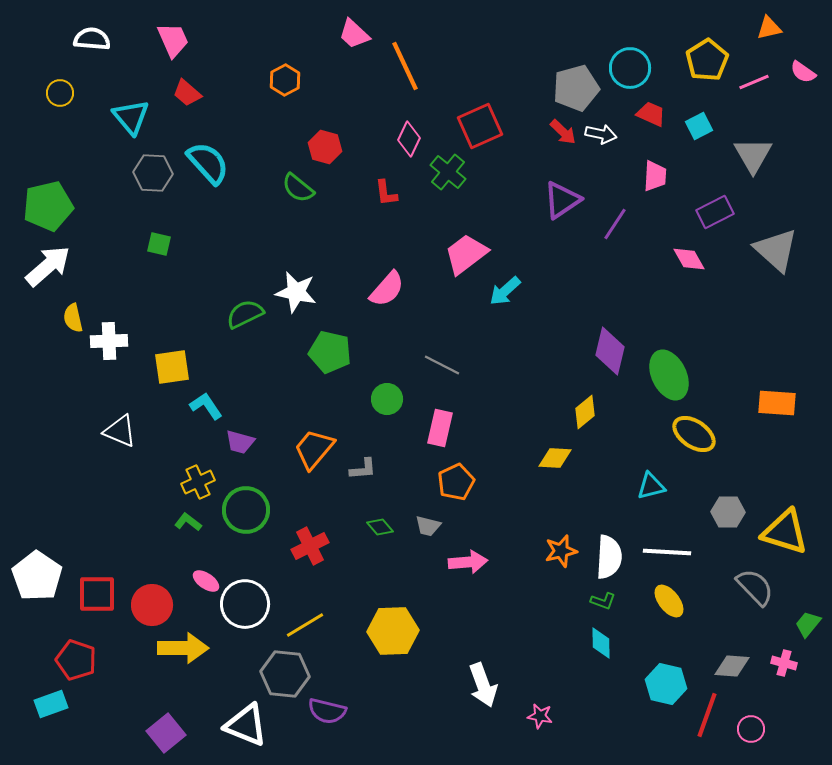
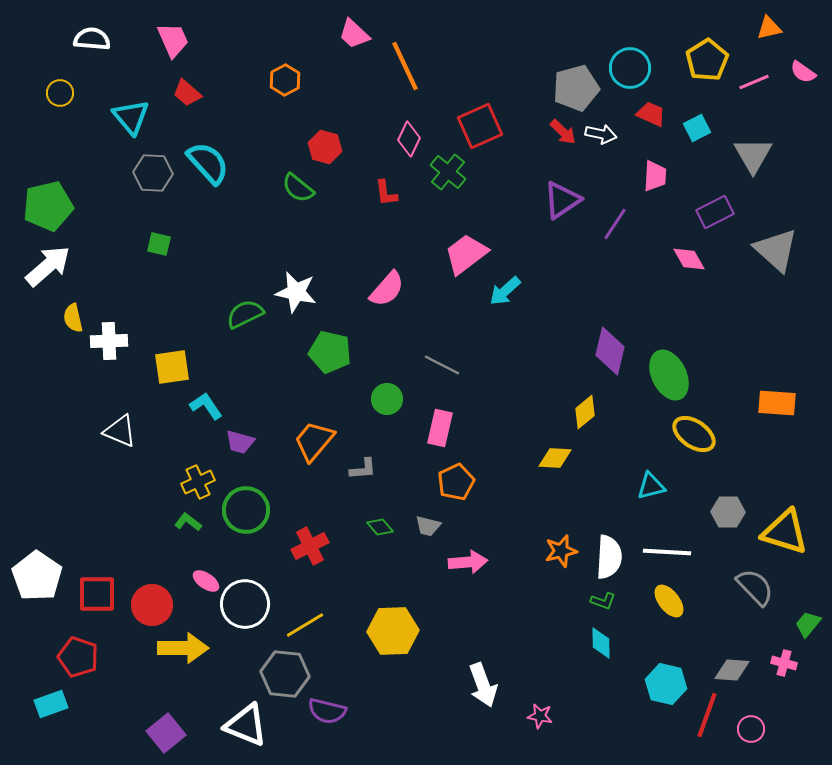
cyan square at (699, 126): moved 2 px left, 2 px down
orange trapezoid at (314, 449): moved 8 px up
red pentagon at (76, 660): moved 2 px right, 3 px up
gray diamond at (732, 666): moved 4 px down
